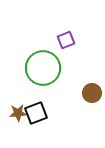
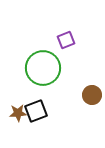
brown circle: moved 2 px down
black square: moved 2 px up
